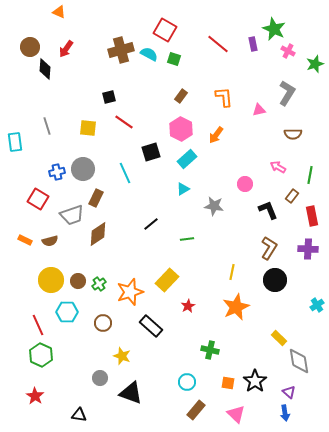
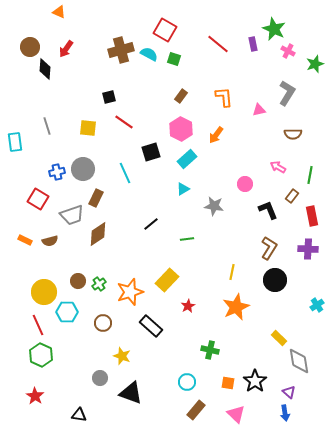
yellow circle at (51, 280): moved 7 px left, 12 px down
